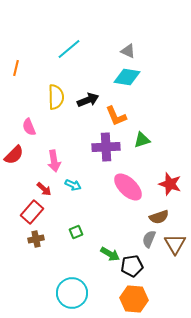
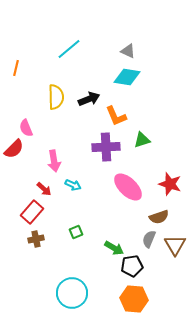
black arrow: moved 1 px right, 1 px up
pink semicircle: moved 3 px left, 1 px down
red semicircle: moved 6 px up
brown triangle: moved 1 px down
green arrow: moved 4 px right, 6 px up
